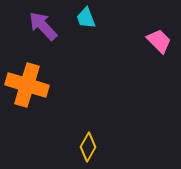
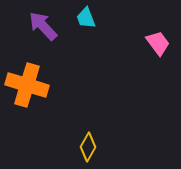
pink trapezoid: moved 1 px left, 2 px down; rotated 8 degrees clockwise
